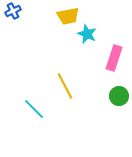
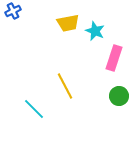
yellow trapezoid: moved 7 px down
cyan star: moved 8 px right, 3 px up
